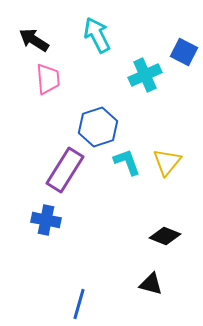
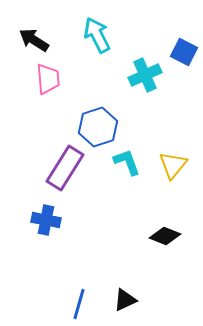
yellow triangle: moved 6 px right, 3 px down
purple rectangle: moved 2 px up
black triangle: moved 26 px left, 16 px down; rotated 40 degrees counterclockwise
